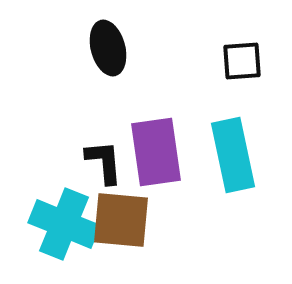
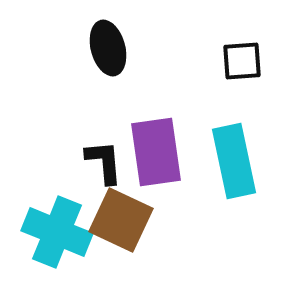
cyan rectangle: moved 1 px right, 6 px down
brown square: rotated 20 degrees clockwise
cyan cross: moved 7 px left, 8 px down
